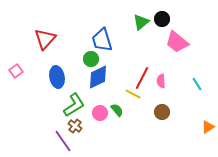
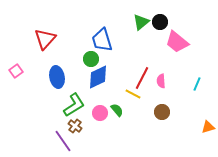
black circle: moved 2 px left, 3 px down
cyan line: rotated 56 degrees clockwise
orange triangle: rotated 16 degrees clockwise
